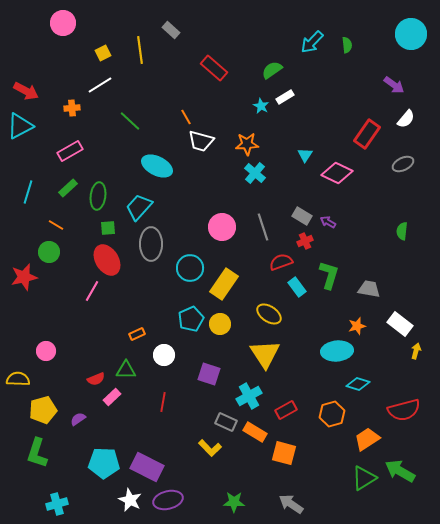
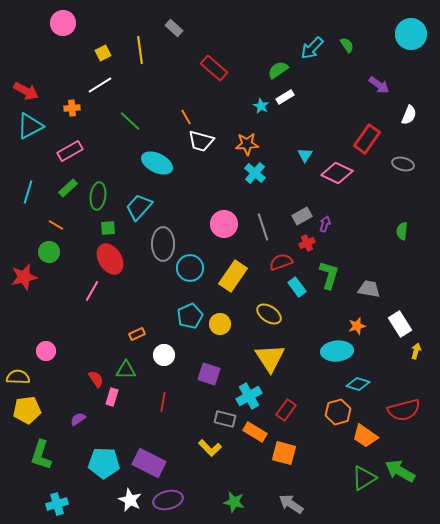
gray rectangle at (171, 30): moved 3 px right, 2 px up
cyan arrow at (312, 42): moved 6 px down
green semicircle at (347, 45): rotated 28 degrees counterclockwise
green semicircle at (272, 70): moved 6 px right
purple arrow at (394, 85): moved 15 px left
white semicircle at (406, 119): moved 3 px right, 4 px up; rotated 18 degrees counterclockwise
cyan triangle at (20, 126): moved 10 px right
red rectangle at (367, 134): moved 5 px down
gray ellipse at (403, 164): rotated 40 degrees clockwise
cyan ellipse at (157, 166): moved 3 px up
gray rectangle at (302, 216): rotated 60 degrees counterclockwise
purple arrow at (328, 222): moved 3 px left, 2 px down; rotated 77 degrees clockwise
pink circle at (222, 227): moved 2 px right, 3 px up
red cross at (305, 241): moved 2 px right, 2 px down
gray ellipse at (151, 244): moved 12 px right
red ellipse at (107, 260): moved 3 px right, 1 px up
yellow rectangle at (224, 284): moved 9 px right, 8 px up
cyan pentagon at (191, 319): moved 1 px left, 3 px up
white rectangle at (400, 324): rotated 20 degrees clockwise
yellow triangle at (265, 354): moved 5 px right, 4 px down
yellow semicircle at (18, 379): moved 2 px up
red semicircle at (96, 379): rotated 102 degrees counterclockwise
pink rectangle at (112, 397): rotated 30 degrees counterclockwise
yellow pentagon at (43, 410): moved 16 px left; rotated 8 degrees clockwise
red rectangle at (286, 410): rotated 25 degrees counterclockwise
orange hexagon at (332, 414): moved 6 px right, 2 px up
gray rectangle at (226, 422): moved 1 px left, 3 px up; rotated 10 degrees counterclockwise
orange trapezoid at (367, 439): moved 2 px left, 3 px up; rotated 112 degrees counterclockwise
green L-shape at (37, 453): moved 4 px right, 2 px down
purple rectangle at (147, 467): moved 2 px right, 4 px up
green star at (234, 502): rotated 10 degrees clockwise
